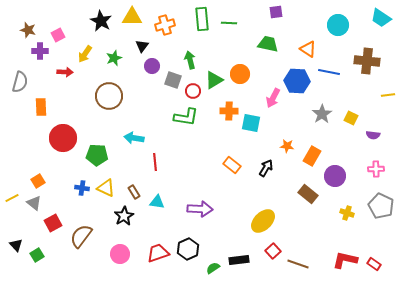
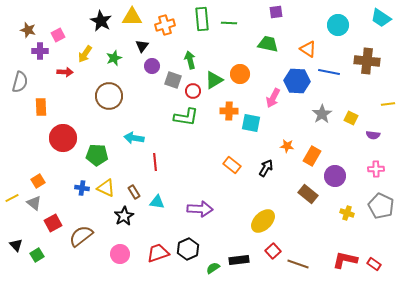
yellow line at (388, 95): moved 9 px down
brown semicircle at (81, 236): rotated 15 degrees clockwise
